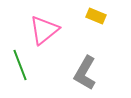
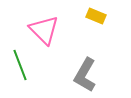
pink triangle: rotated 36 degrees counterclockwise
gray L-shape: moved 2 px down
